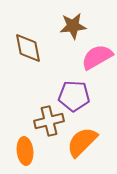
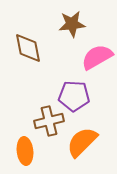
brown star: moved 1 px left, 2 px up
